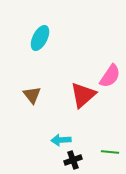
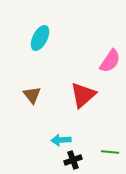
pink semicircle: moved 15 px up
